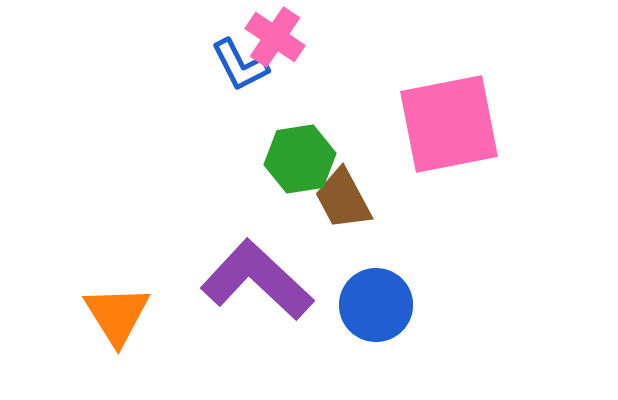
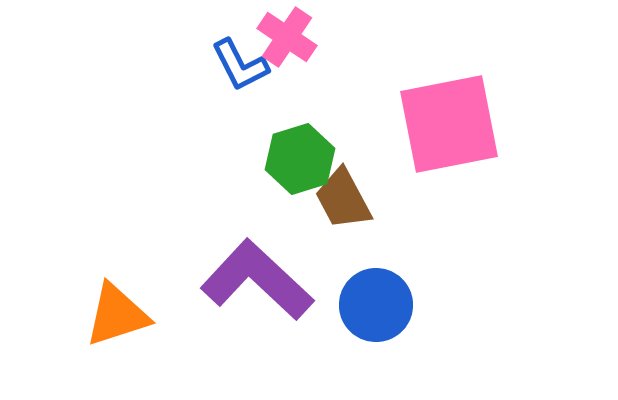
pink cross: moved 12 px right
green hexagon: rotated 8 degrees counterclockwise
orange triangle: rotated 44 degrees clockwise
